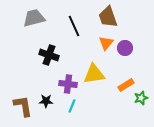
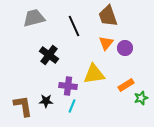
brown trapezoid: moved 1 px up
black cross: rotated 18 degrees clockwise
purple cross: moved 2 px down
